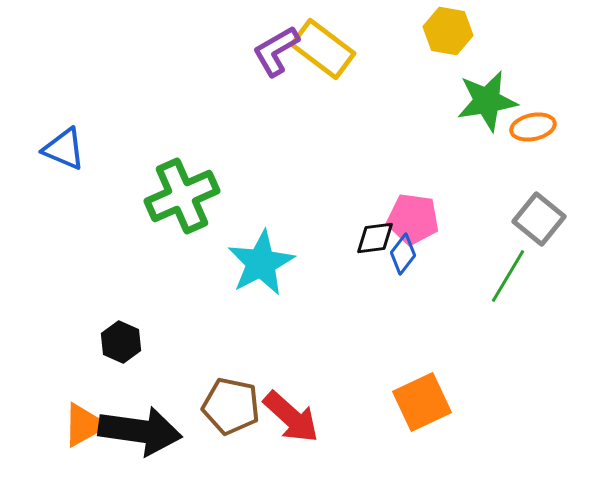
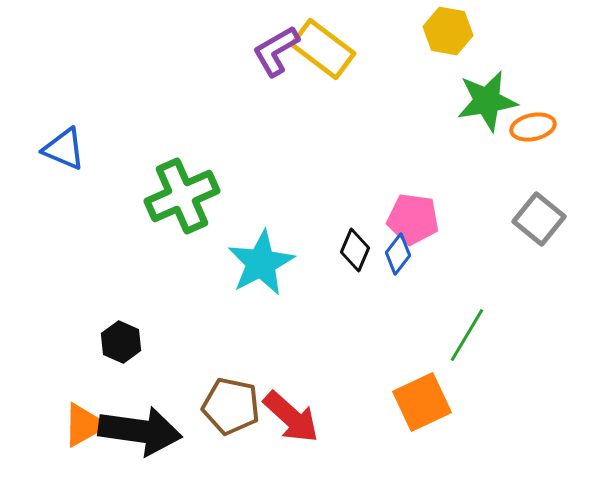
black diamond: moved 20 px left, 12 px down; rotated 60 degrees counterclockwise
blue diamond: moved 5 px left
green line: moved 41 px left, 59 px down
